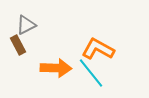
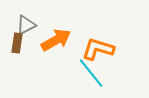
brown rectangle: moved 1 px left, 2 px up; rotated 36 degrees clockwise
orange L-shape: rotated 12 degrees counterclockwise
orange arrow: moved 28 px up; rotated 32 degrees counterclockwise
